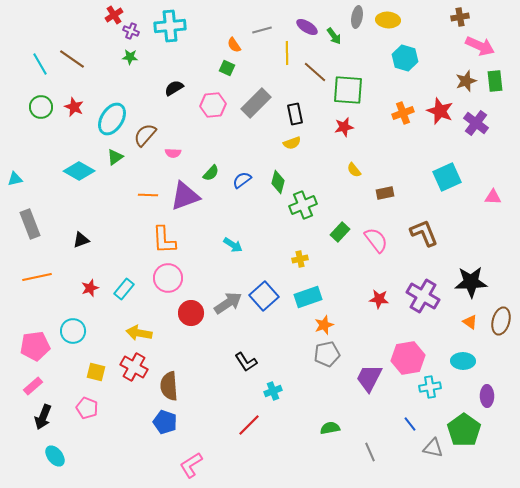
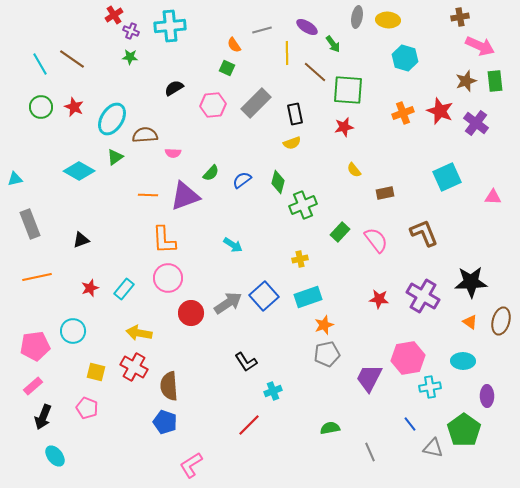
green arrow at (334, 36): moved 1 px left, 8 px down
brown semicircle at (145, 135): rotated 45 degrees clockwise
